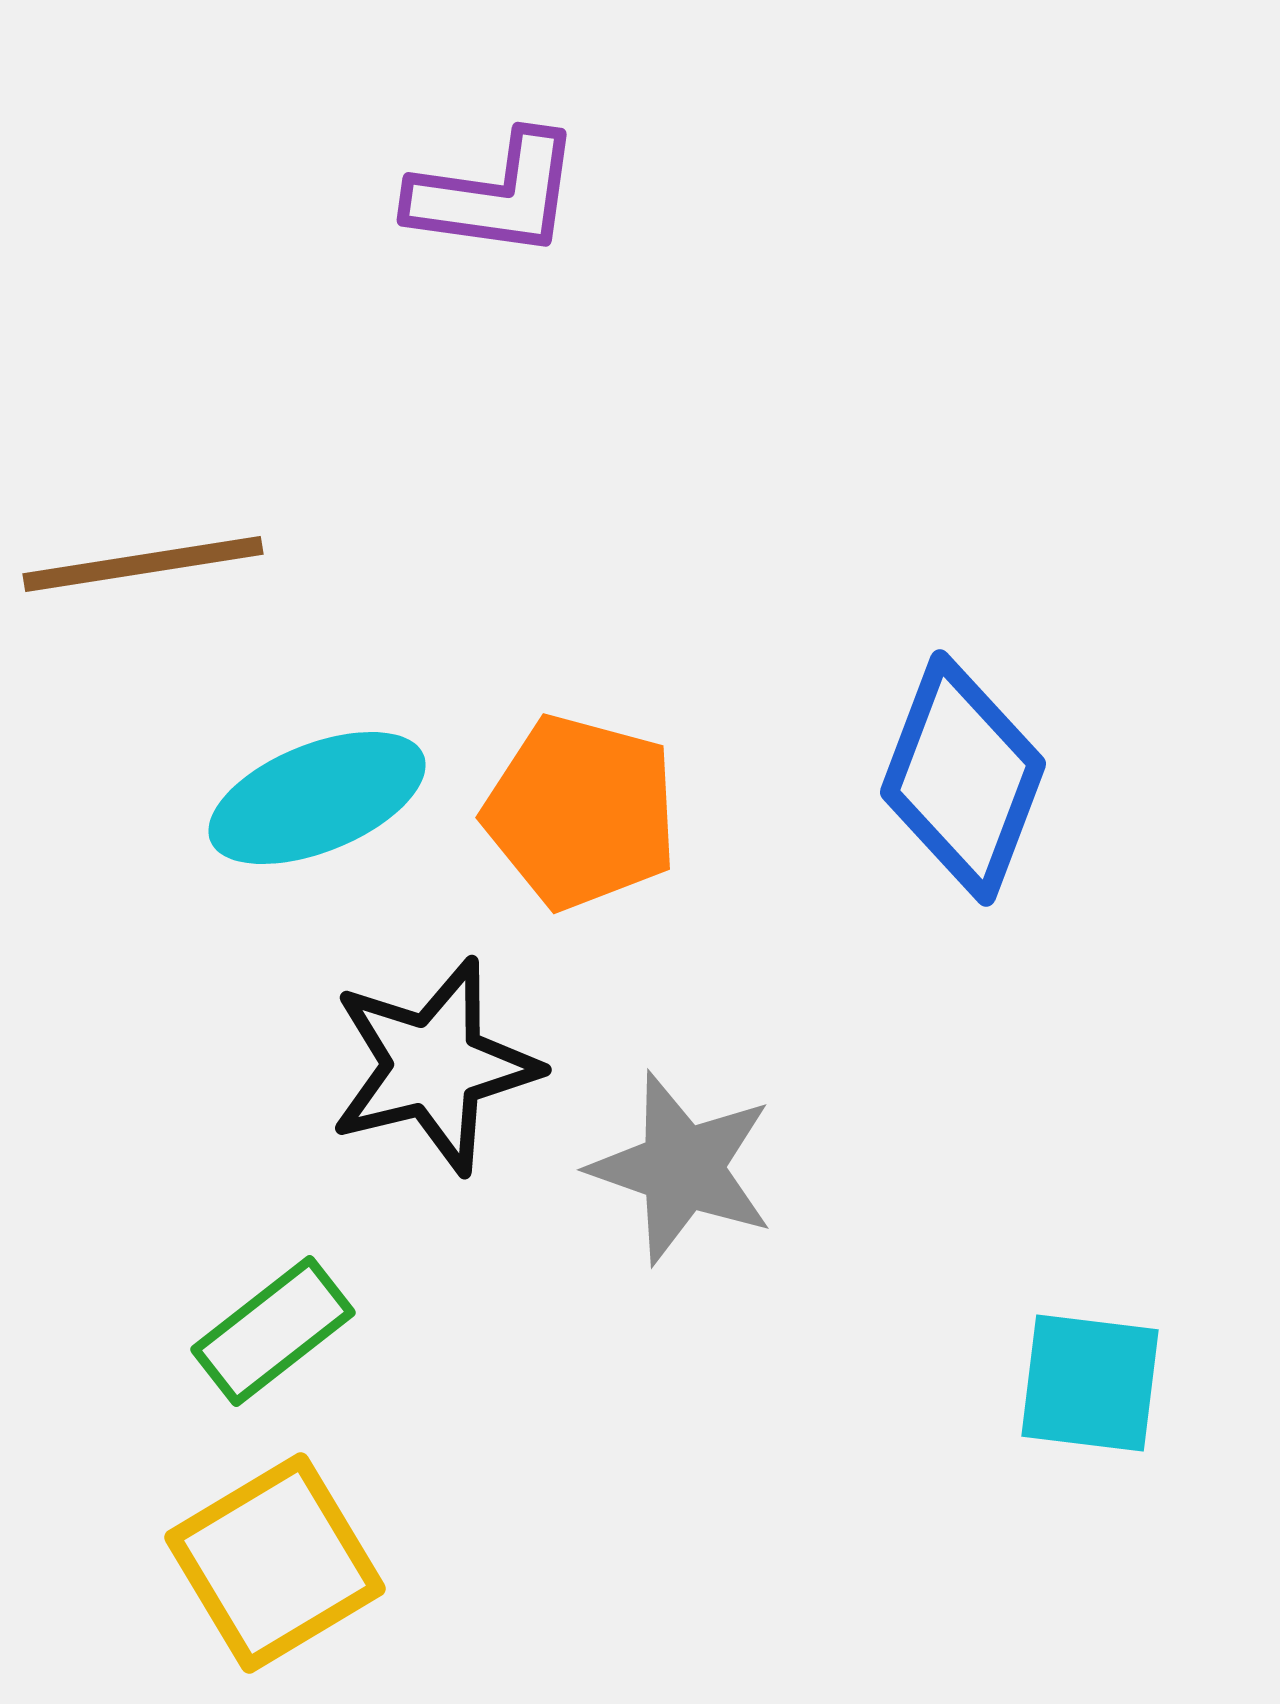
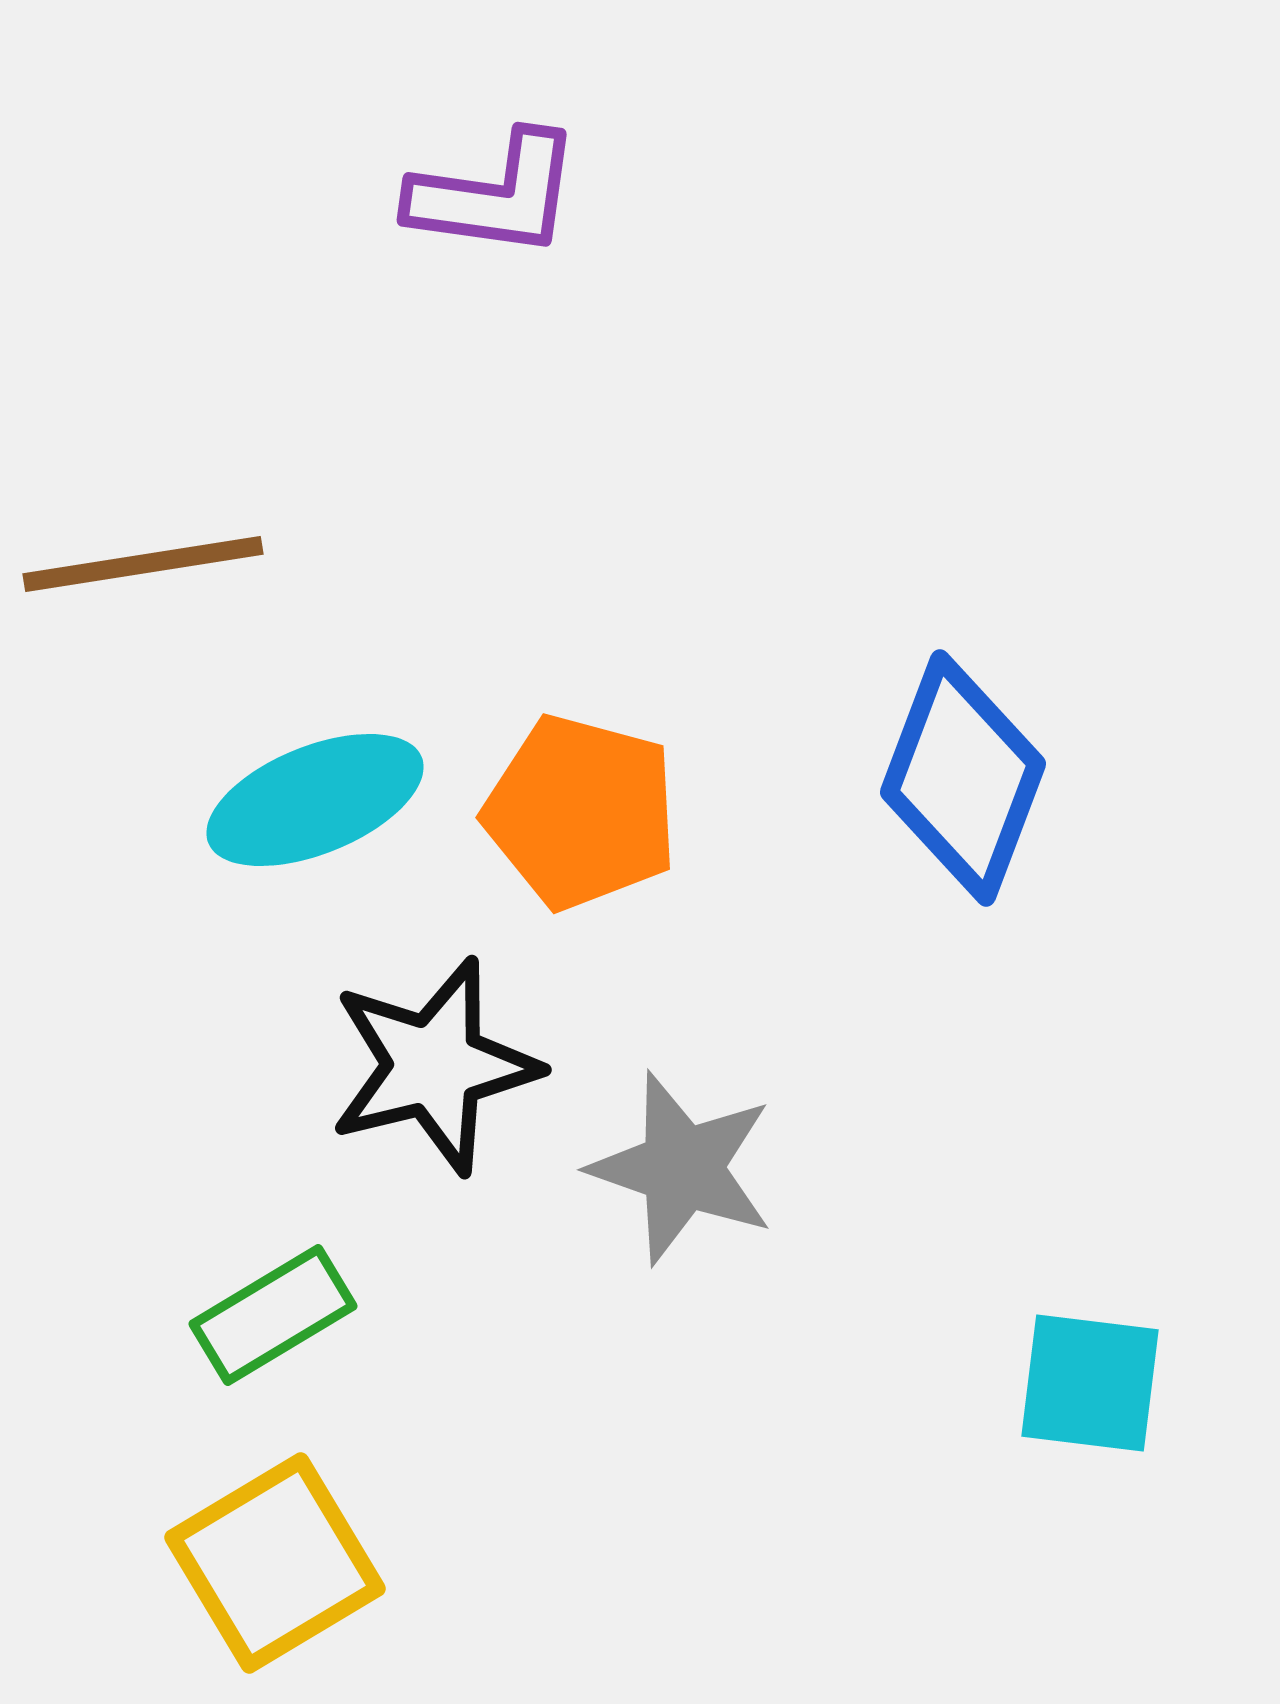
cyan ellipse: moved 2 px left, 2 px down
green rectangle: moved 16 px up; rotated 7 degrees clockwise
